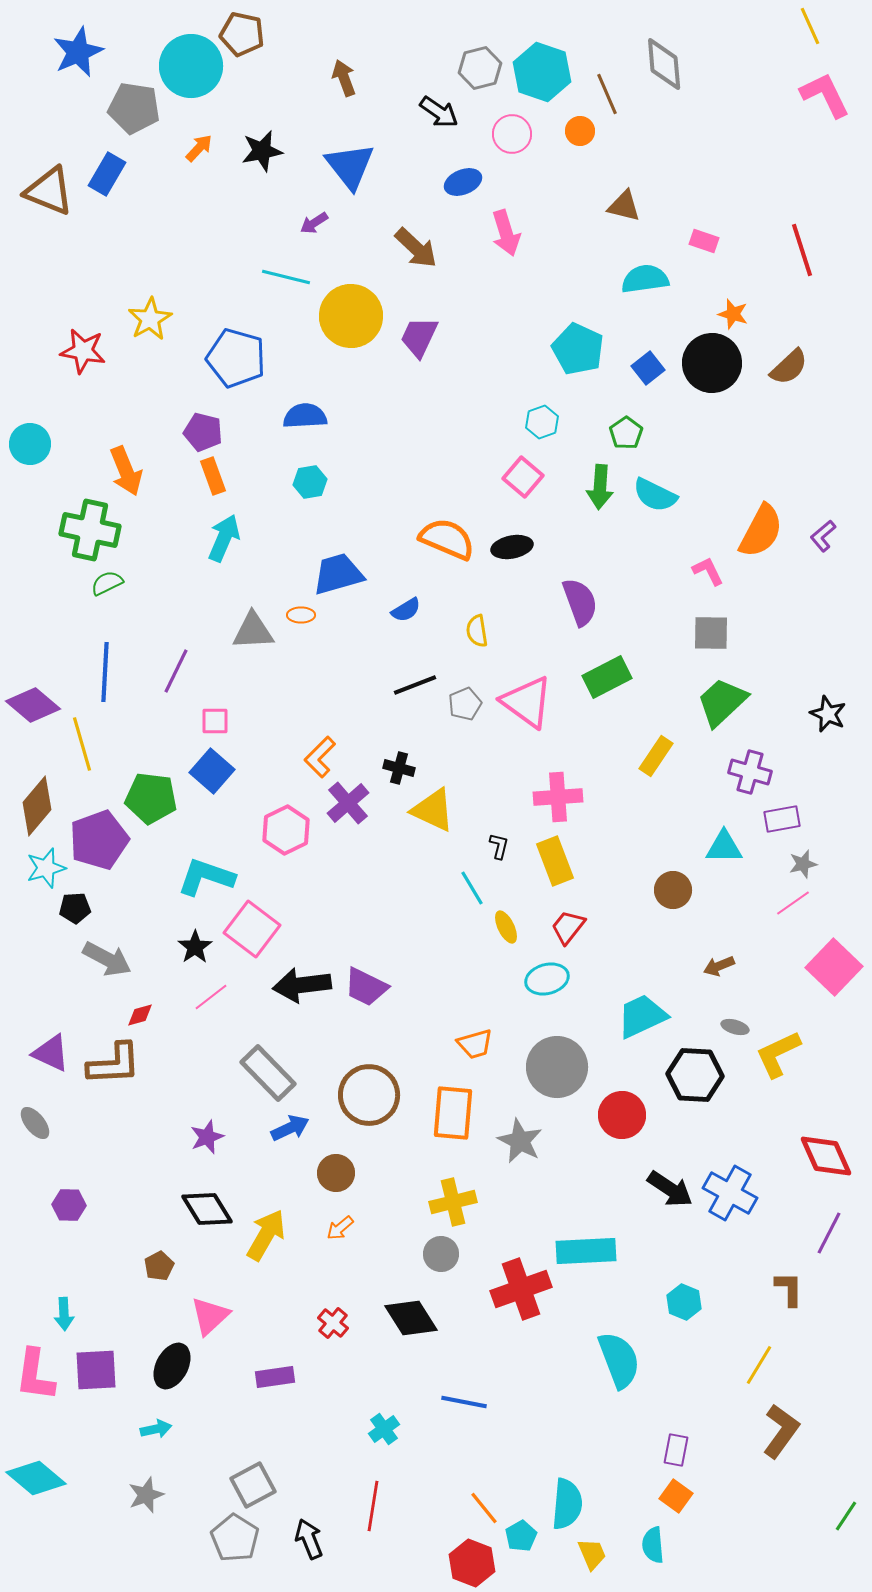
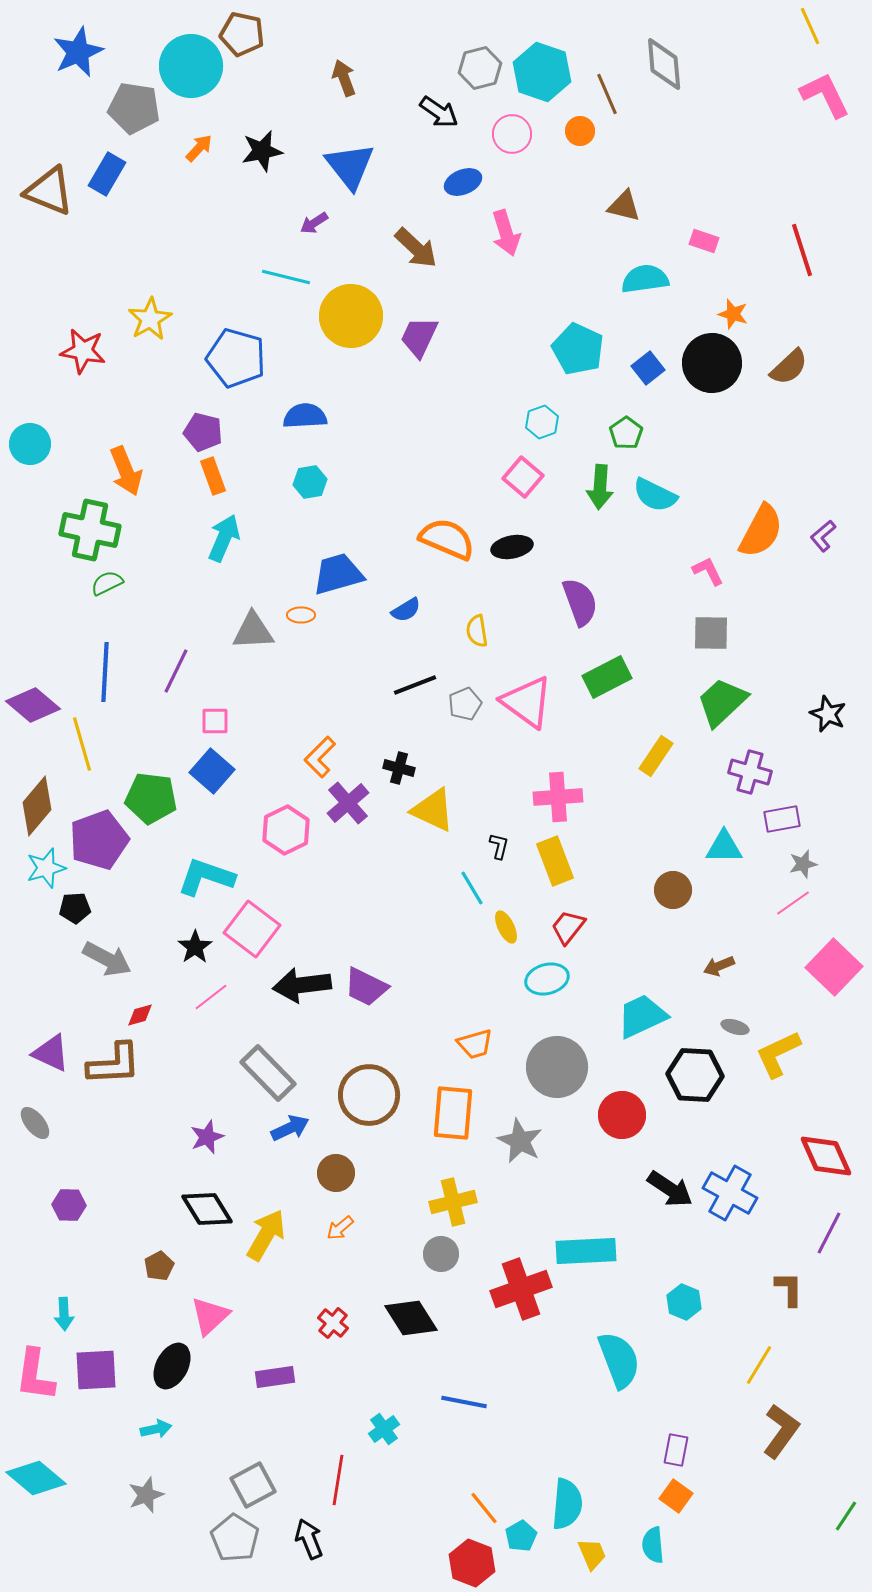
red line at (373, 1506): moved 35 px left, 26 px up
